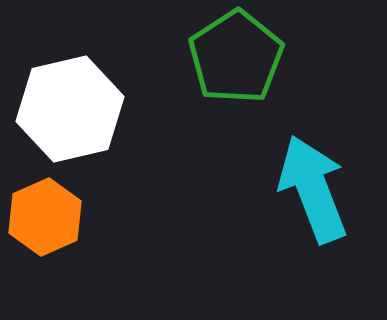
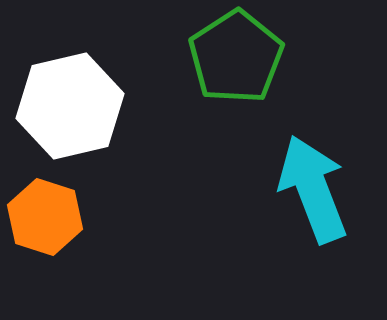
white hexagon: moved 3 px up
orange hexagon: rotated 18 degrees counterclockwise
